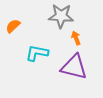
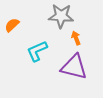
orange semicircle: moved 1 px left, 1 px up
cyan L-shape: moved 2 px up; rotated 35 degrees counterclockwise
